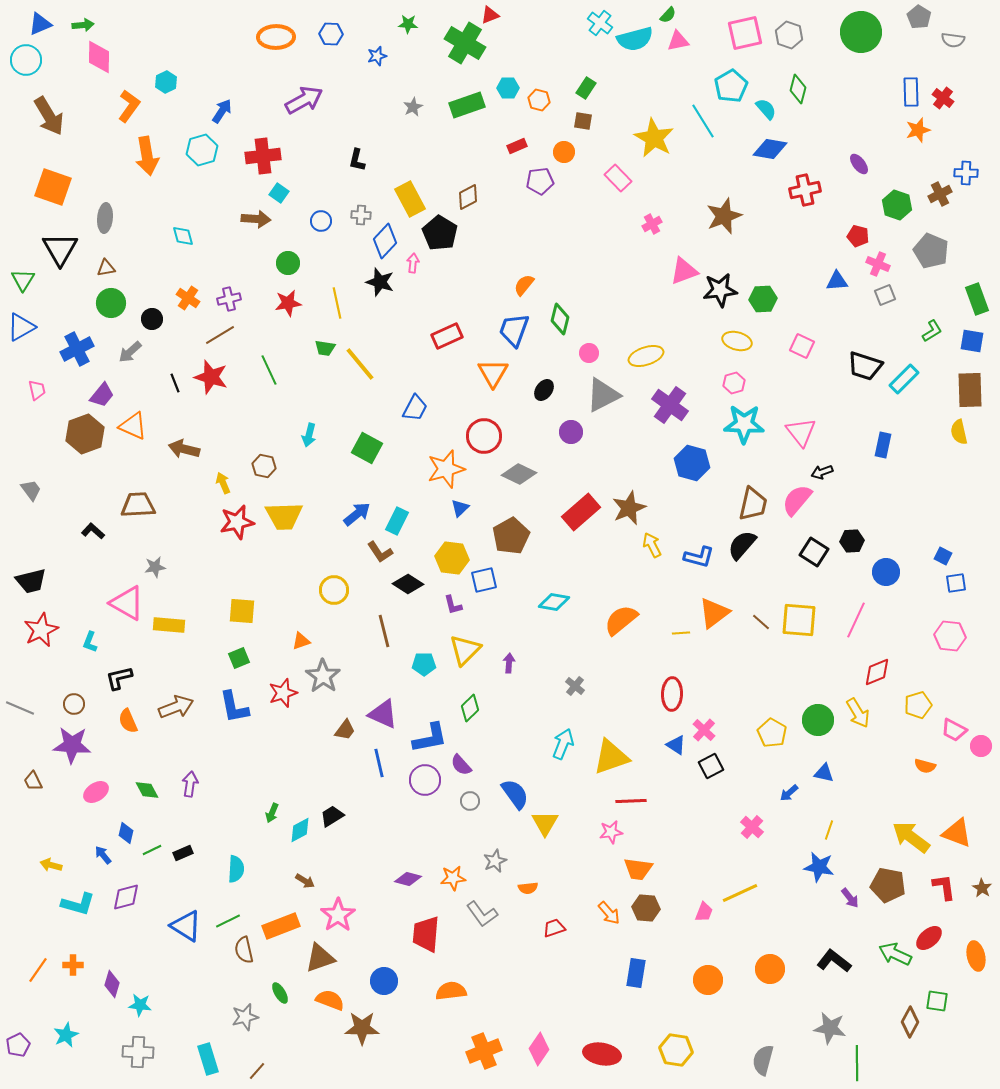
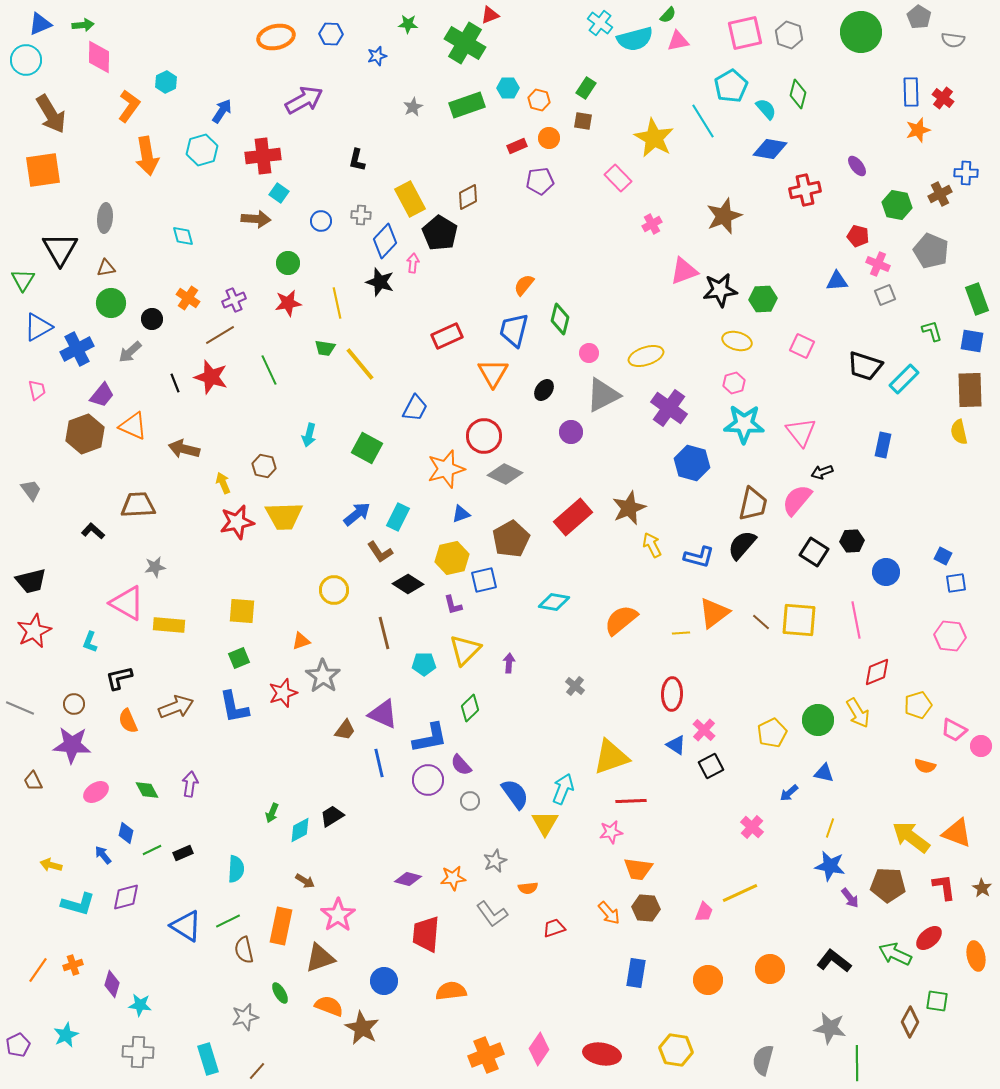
orange ellipse at (276, 37): rotated 12 degrees counterclockwise
green diamond at (798, 89): moved 5 px down
brown arrow at (49, 116): moved 2 px right, 2 px up
orange circle at (564, 152): moved 15 px left, 14 px up
purple ellipse at (859, 164): moved 2 px left, 2 px down
orange square at (53, 187): moved 10 px left, 17 px up; rotated 27 degrees counterclockwise
green hexagon at (897, 205): rotated 8 degrees counterclockwise
purple cross at (229, 299): moved 5 px right, 1 px down; rotated 10 degrees counterclockwise
blue triangle at (21, 327): moved 17 px right
blue trapezoid at (514, 330): rotated 6 degrees counterclockwise
green L-shape at (932, 331): rotated 75 degrees counterclockwise
purple cross at (670, 405): moved 1 px left, 3 px down
gray diamond at (519, 474): moved 14 px left
blue triangle at (460, 508): moved 1 px right, 6 px down; rotated 24 degrees clockwise
red rectangle at (581, 512): moved 8 px left, 5 px down
cyan rectangle at (397, 521): moved 1 px right, 4 px up
brown pentagon at (511, 536): moved 3 px down
yellow hexagon at (452, 558): rotated 20 degrees counterclockwise
pink line at (856, 620): rotated 36 degrees counterclockwise
red star at (41, 630): moved 7 px left, 1 px down
brown line at (384, 631): moved 2 px down
yellow pentagon at (772, 733): rotated 16 degrees clockwise
cyan arrow at (563, 744): moved 45 px down
purple circle at (425, 780): moved 3 px right
yellow line at (829, 830): moved 1 px right, 2 px up
blue star at (819, 867): moved 11 px right, 1 px up
brown pentagon at (888, 885): rotated 8 degrees counterclockwise
gray L-shape at (482, 914): moved 10 px right
orange rectangle at (281, 926): rotated 57 degrees counterclockwise
orange cross at (73, 965): rotated 18 degrees counterclockwise
orange semicircle at (330, 1000): moved 1 px left, 6 px down
brown star at (362, 1028): rotated 28 degrees clockwise
orange cross at (484, 1051): moved 2 px right, 4 px down
